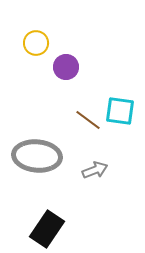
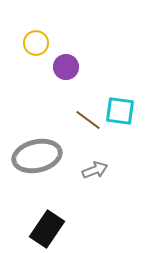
gray ellipse: rotated 18 degrees counterclockwise
